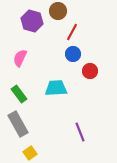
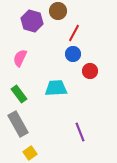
red line: moved 2 px right, 1 px down
